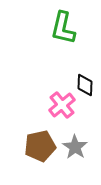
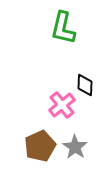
brown pentagon: rotated 12 degrees counterclockwise
